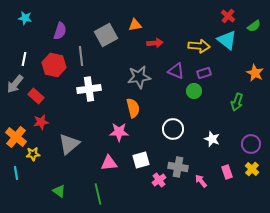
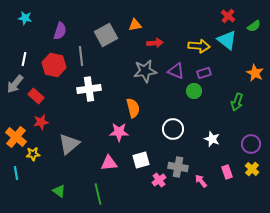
gray star: moved 6 px right, 6 px up
